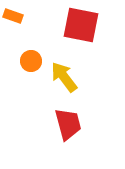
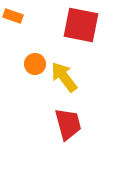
orange circle: moved 4 px right, 3 px down
